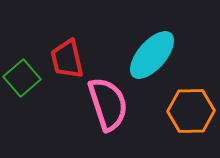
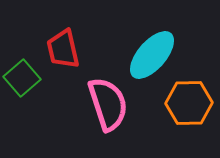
red trapezoid: moved 4 px left, 10 px up
orange hexagon: moved 2 px left, 8 px up
